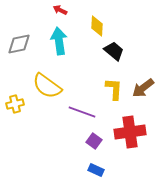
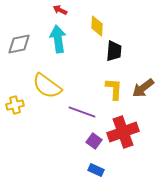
cyan arrow: moved 1 px left, 2 px up
black trapezoid: rotated 55 degrees clockwise
yellow cross: moved 1 px down
red cross: moved 7 px left; rotated 12 degrees counterclockwise
